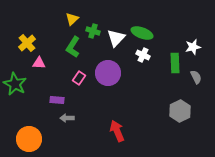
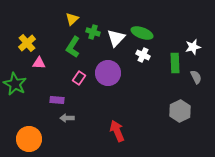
green cross: moved 1 px down
